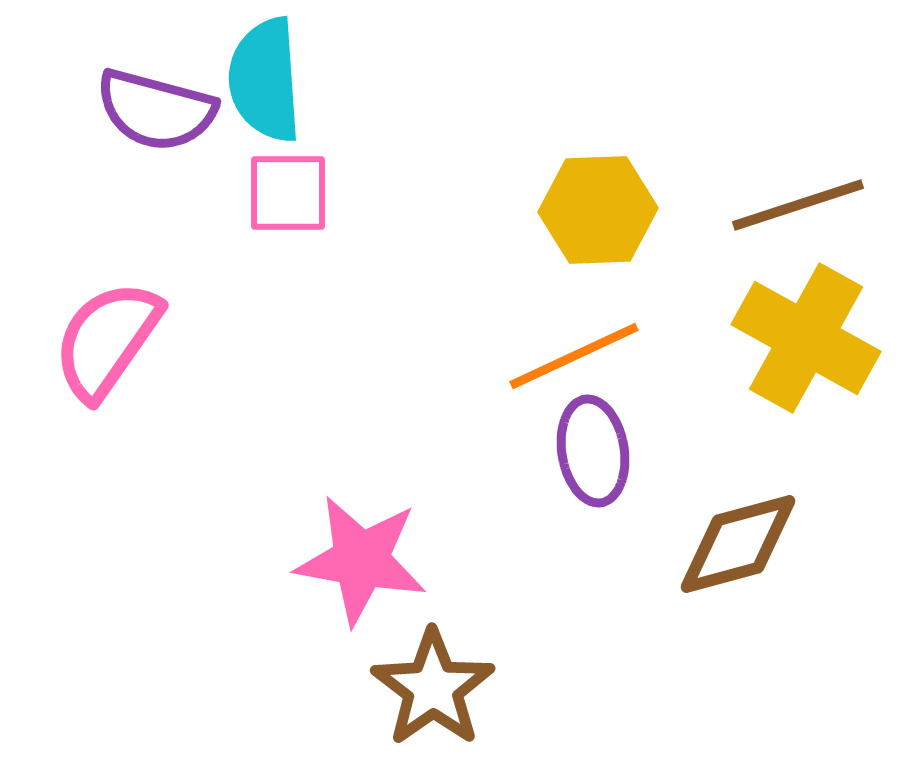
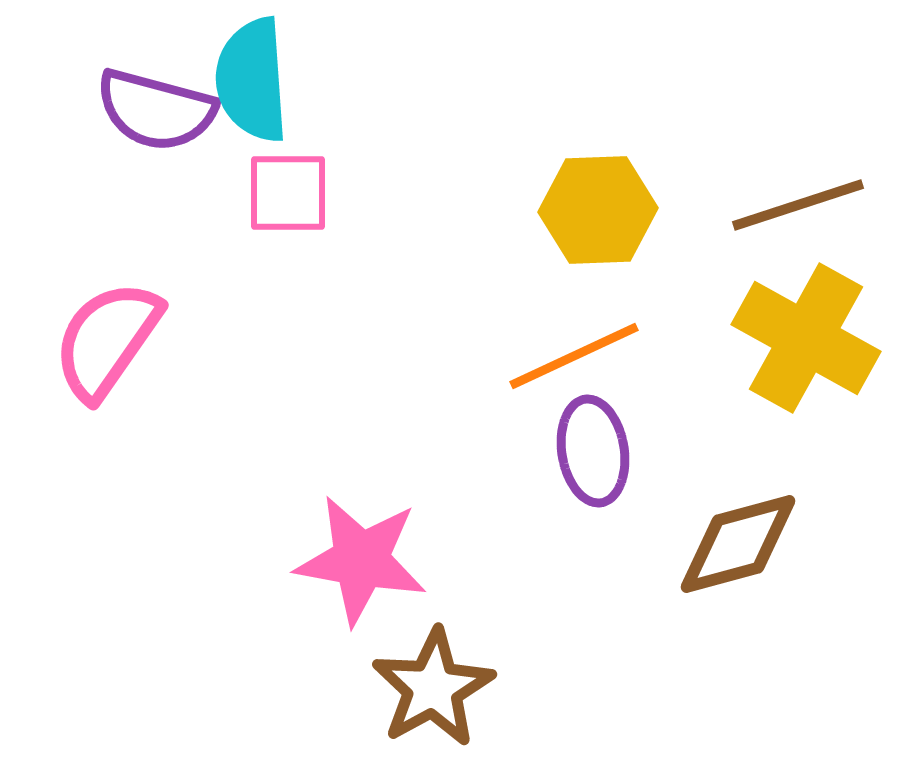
cyan semicircle: moved 13 px left
brown star: rotated 6 degrees clockwise
